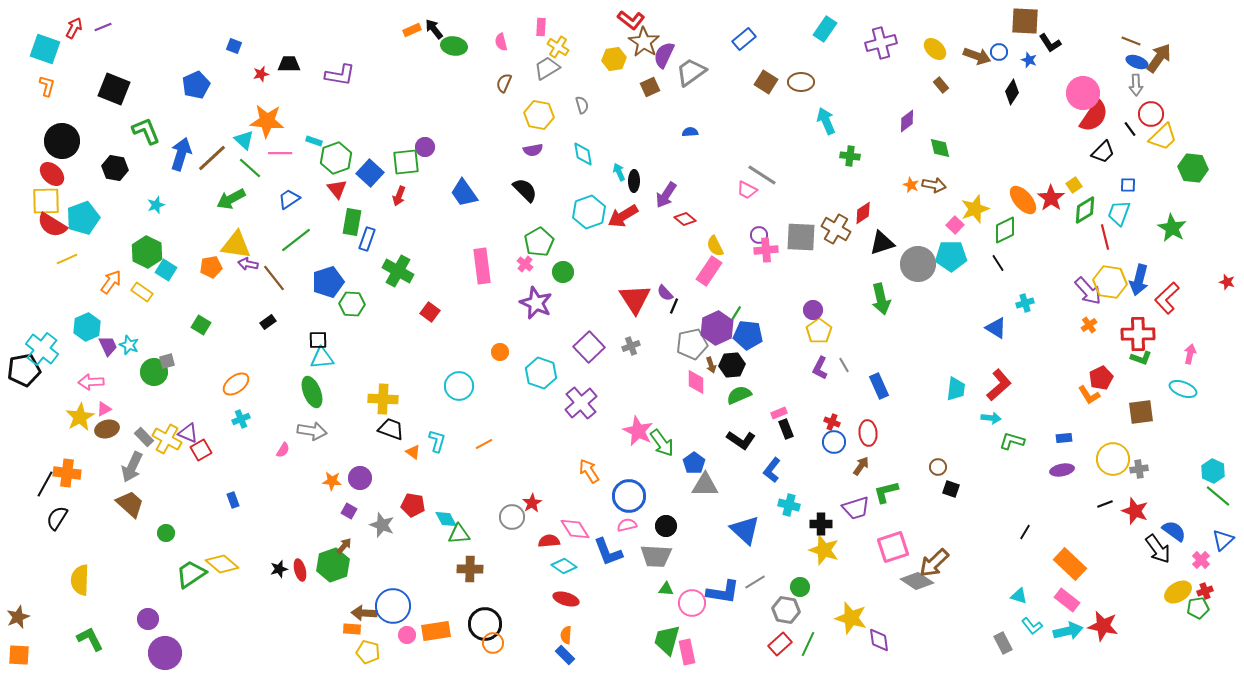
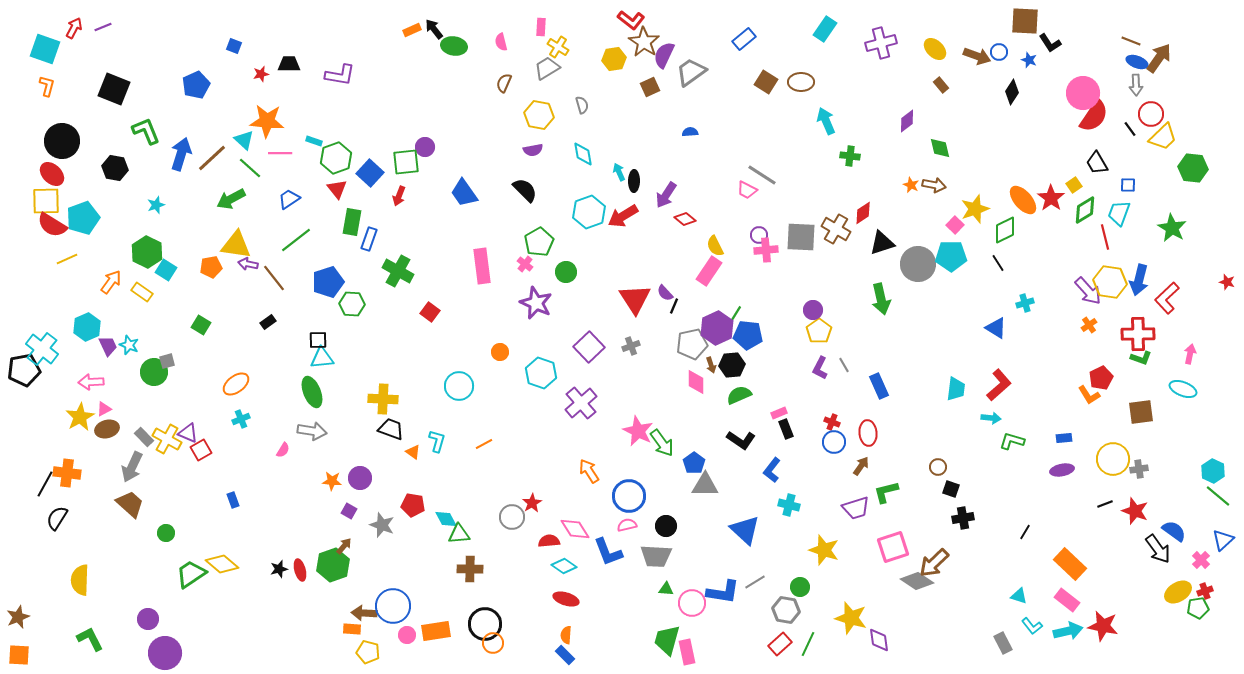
black trapezoid at (1103, 152): moved 6 px left, 11 px down; rotated 105 degrees clockwise
blue rectangle at (367, 239): moved 2 px right
green circle at (563, 272): moved 3 px right
black cross at (821, 524): moved 142 px right, 6 px up; rotated 10 degrees counterclockwise
